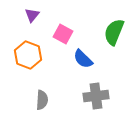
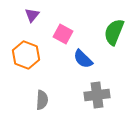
orange hexagon: moved 2 px left
gray cross: moved 1 px right, 1 px up
